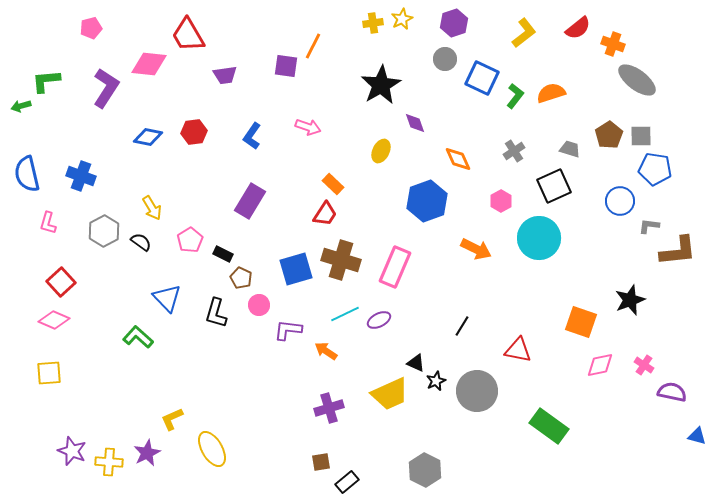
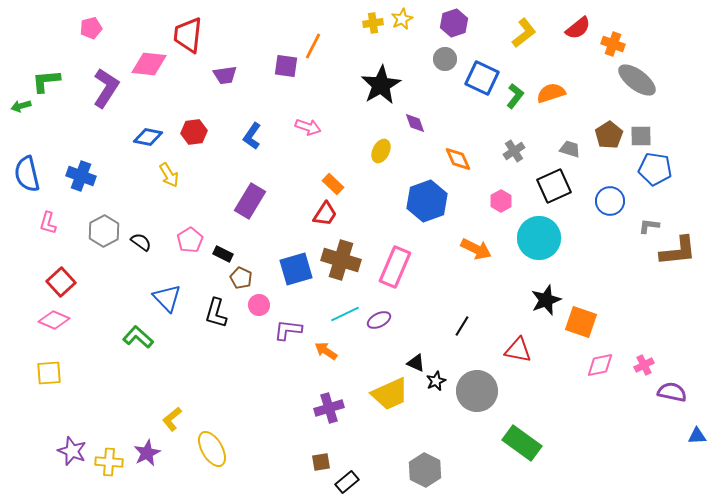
red trapezoid at (188, 35): rotated 36 degrees clockwise
blue circle at (620, 201): moved 10 px left
yellow arrow at (152, 208): moved 17 px right, 33 px up
black star at (630, 300): moved 84 px left
pink cross at (644, 365): rotated 30 degrees clockwise
yellow L-shape at (172, 419): rotated 15 degrees counterclockwise
green rectangle at (549, 426): moved 27 px left, 17 px down
blue triangle at (697, 436): rotated 18 degrees counterclockwise
